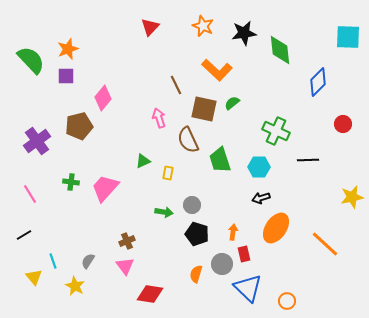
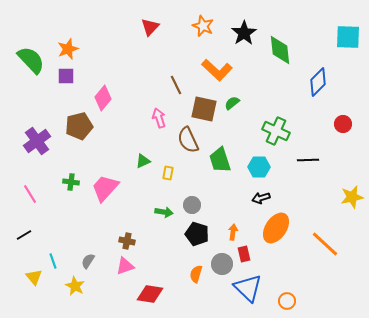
black star at (244, 33): rotated 25 degrees counterclockwise
brown cross at (127, 241): rotated 35 degrees clockwise
pink triangle at (125, 266): rotated 48 degrees clockwise
